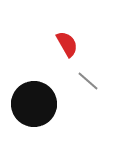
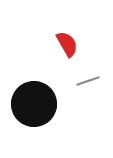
gray line: rotated 60 degrees counterclockwise
